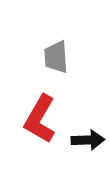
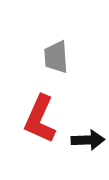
red L-shape: rotated 6 degrees counterclockwise
